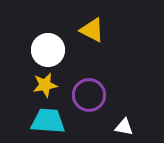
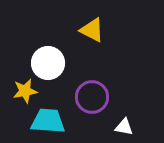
white circle: moved 13 px down
yellow star: moved 20 px left, 6 px down
purple circle: moved 3 px right, 2 px down
